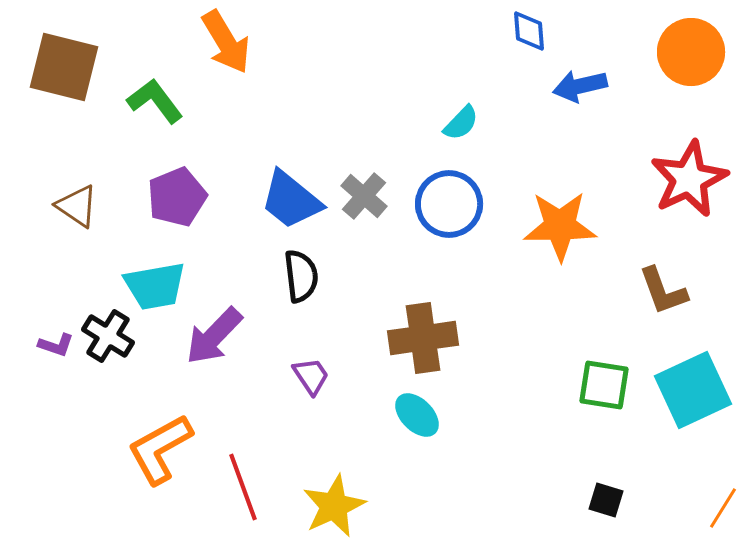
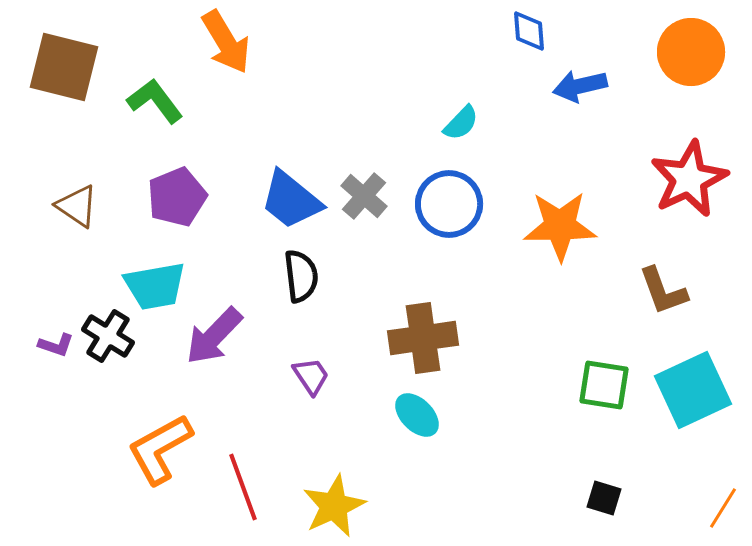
black square: moved 2 px left, 2 px up
